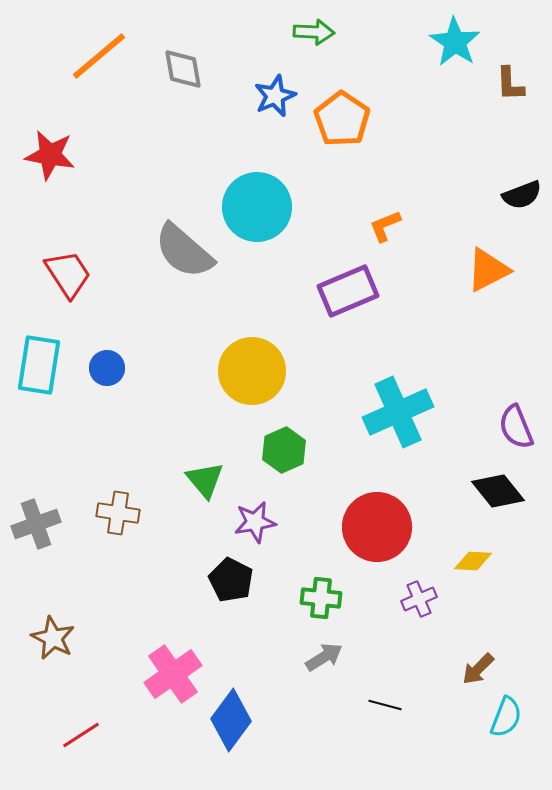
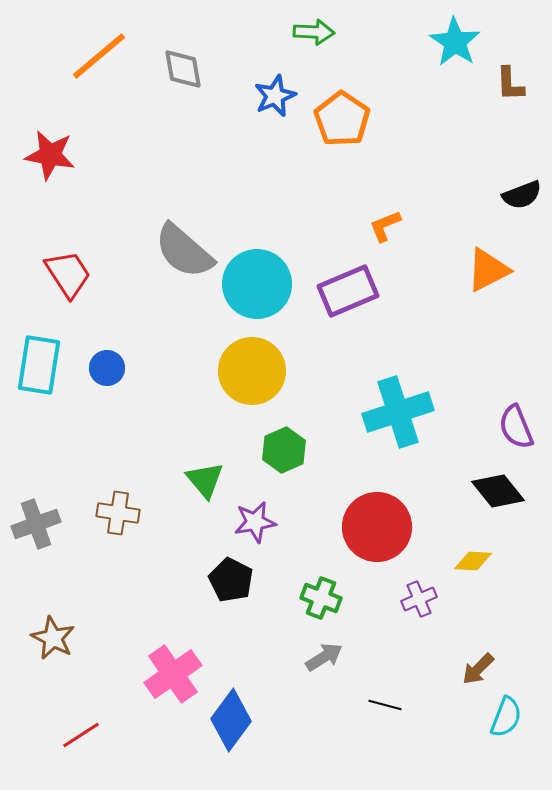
cyan circle: moved 77 px down
cyan cross: rotated 6 degrees clockwise
green cross: rotated 15 degrees clockwise
